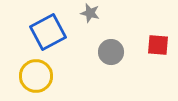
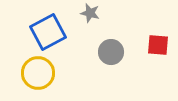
yellow circle: moved 2 px right, 3 px up
